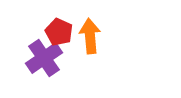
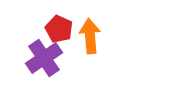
red pentagon: moved 3 px up
